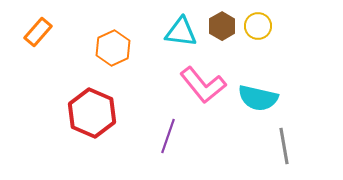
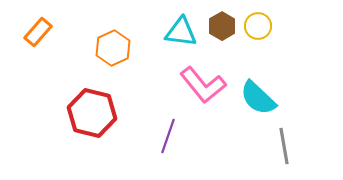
cyan semicircle: rotated 30 degrees clockwise
red hexagon: rotated 9 degrees counterclockwise
